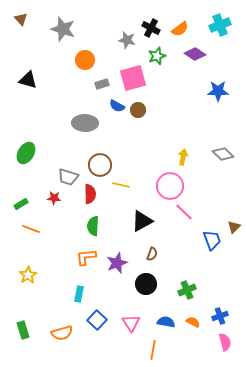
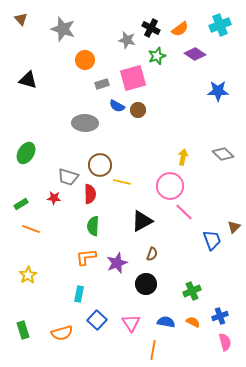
yellow line at (121, 185): moved 1 px right, 3 px up
green cross at (187, 290): moved 5 px right, 1 px down
